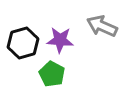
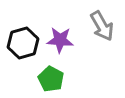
gray arrow: rotated 144 degrees counterclockwise
green pentagon: moved 1 px left, 5 px down
